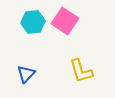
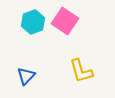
cyan hexagon: rotated 15 degrees counterclockwise
blue triangle: moved 2 px down
